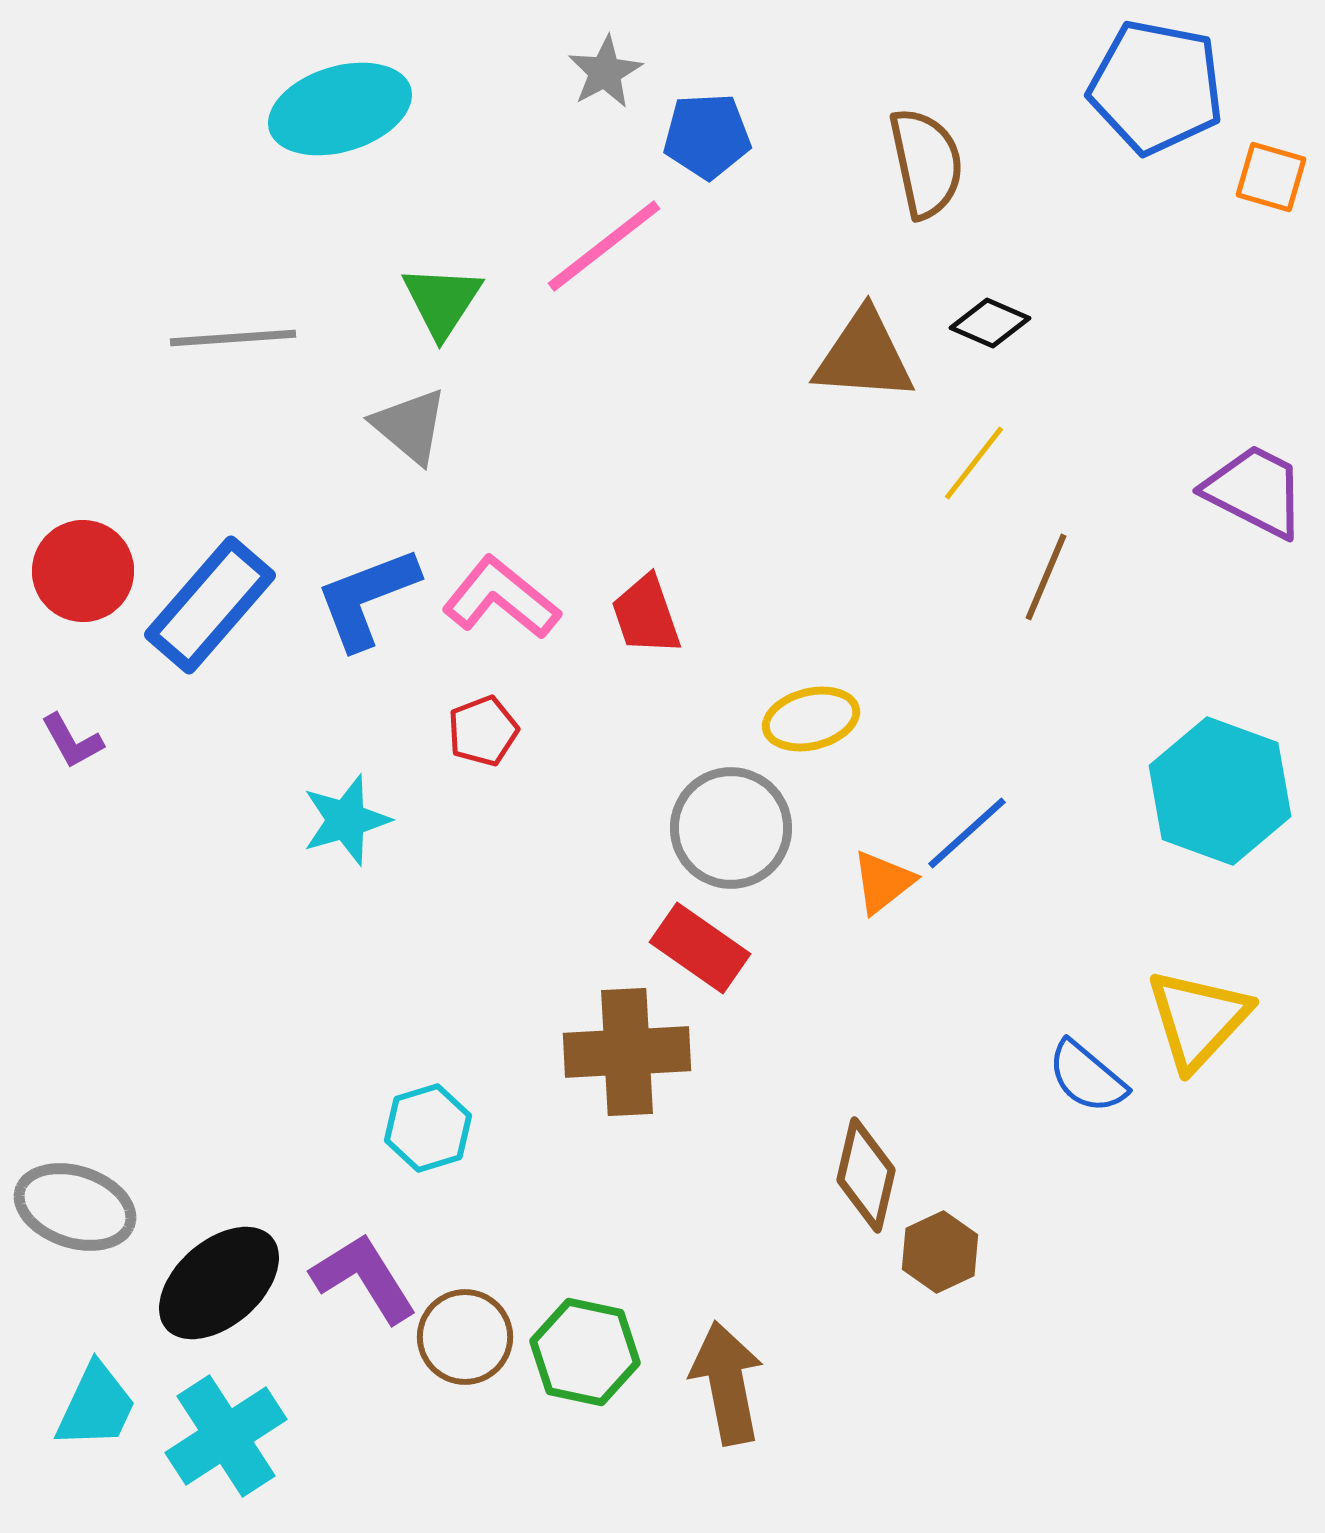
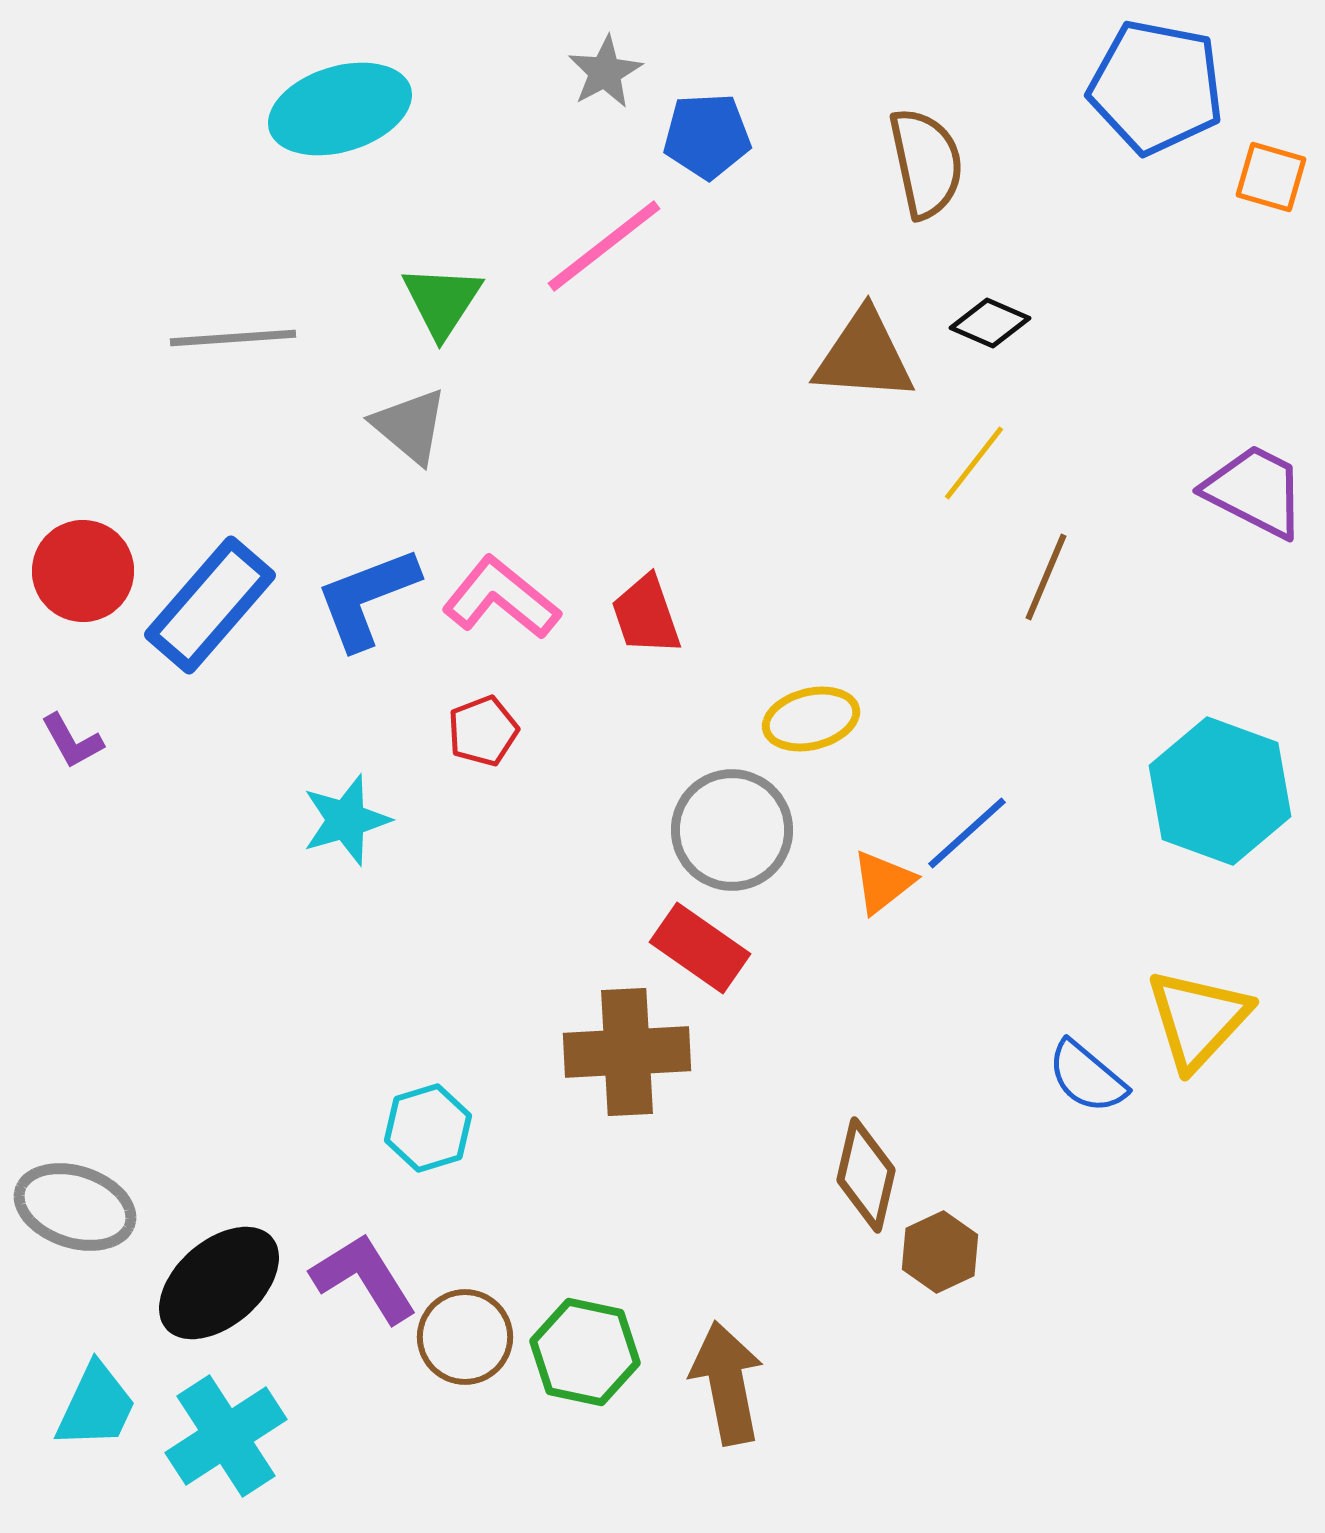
gray circle at (731, 828): moved 1 px right, 2 px down
